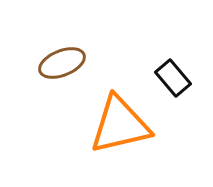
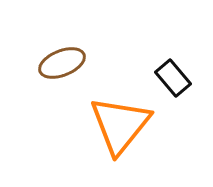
orange triangle: rotated 38 degrees counterclockwise
